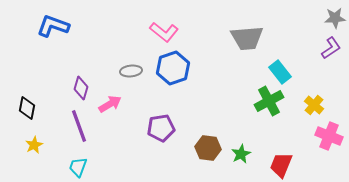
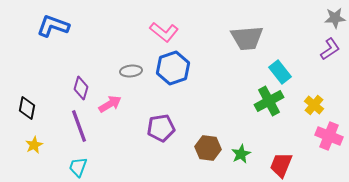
purple L-shape: moved 1 px left, 1 px down
